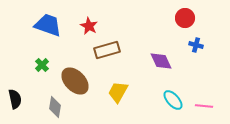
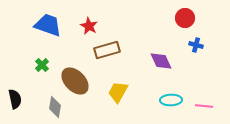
cyan ellipse: moved 2 px left; rotated 50 degrees counterclockwise
